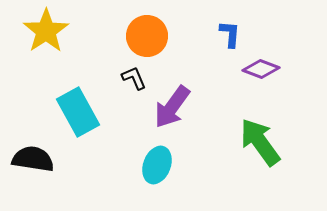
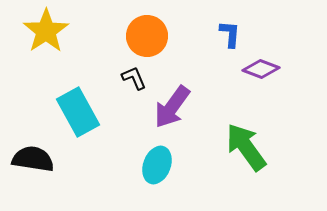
green arrow: moved 14 px left, 5 px down
